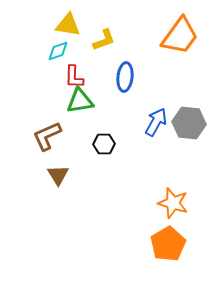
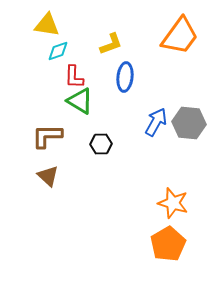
yellow triangle: moved 21 px left
yellow L-shape: moved 7 px right, 4 px down
green triangle: rotated 40 degrees clockwise
brown L-shape: rotated 24 degrees clockwise
black hexagon: moved 3 px left
brown triangle: moved 10 px left, 1 px down; rotated 15 degrees counterclockwise
